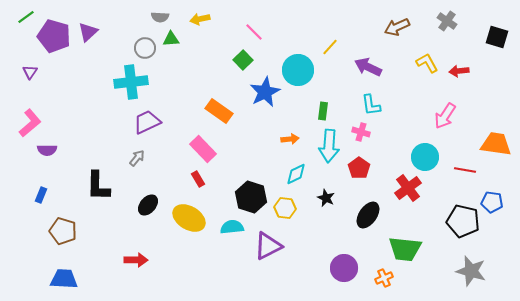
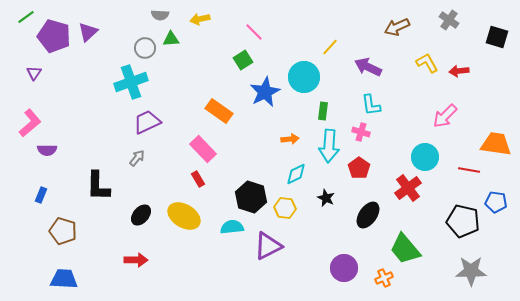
gray semicircle at (160, 17): moved 2 px up
gray cross at (447, 21): moved 2 px right, 1 px up
green square at (243, 60): rotated 12 degrees clockwise
cyan circle at (298, 70): moved 6 px right, 7 px down
purple triangle at (30, 72): moved 4 px right, 1 px down
cyan cross at (131, 82): rotated 12 degrees counterclockwise
pink arrow at (445, 116): rotated 12 degrees clockwise
red line at (465, 170): moved 4 px right
blue pentagon at (492, 202): moved 4 px right
black ellipse at (148, 205): moved 7 px left, 10 px down
yellow ellipse at (189, 218): moved 5 px left, 2 px up
green trapezoid at (405, 249): rotated 44 degrees clockwise
gray star at (471, 271): rotated 16 degrees counterclockwise
